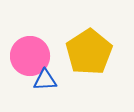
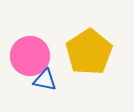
blue triangle: rotated 15 degrees clockwise
